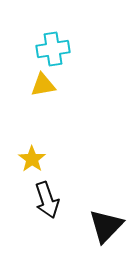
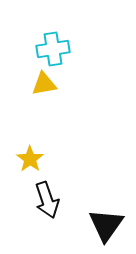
yellow triangle: moved 1 px right, 1 px up
yellow star: moved 2 px left
black triangle: moved 1 px up; rotated 9 degrees counterclockwise
